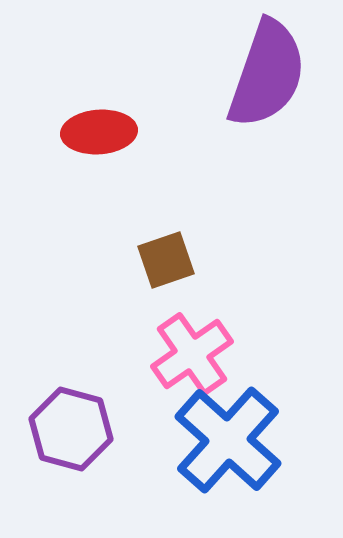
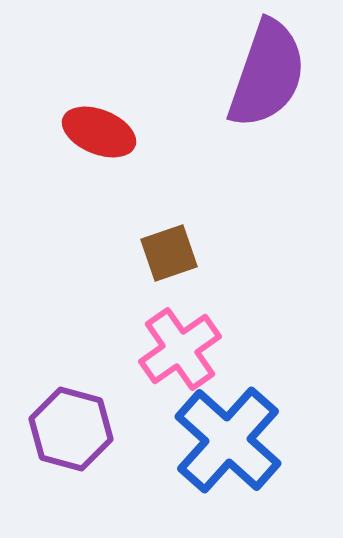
red ellipse: rotated 26 degrees clockwise
brown square: moved 3 px right, 7 px up
pink cross: moved 12 px left, 5 px up
